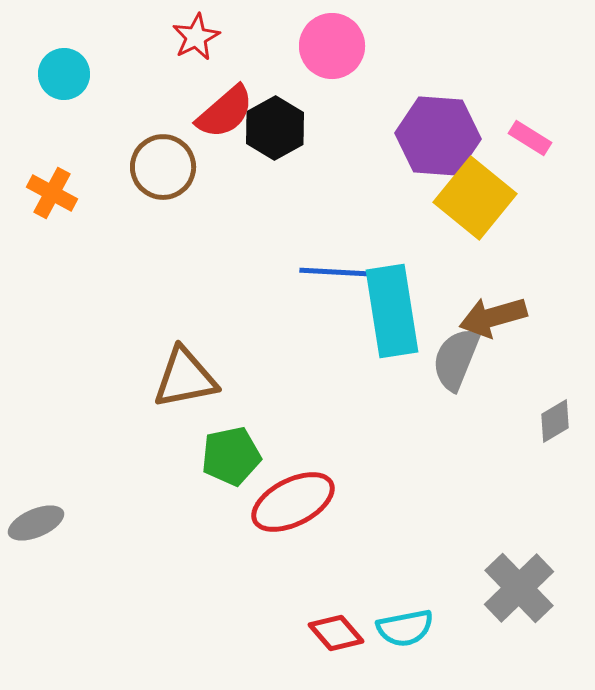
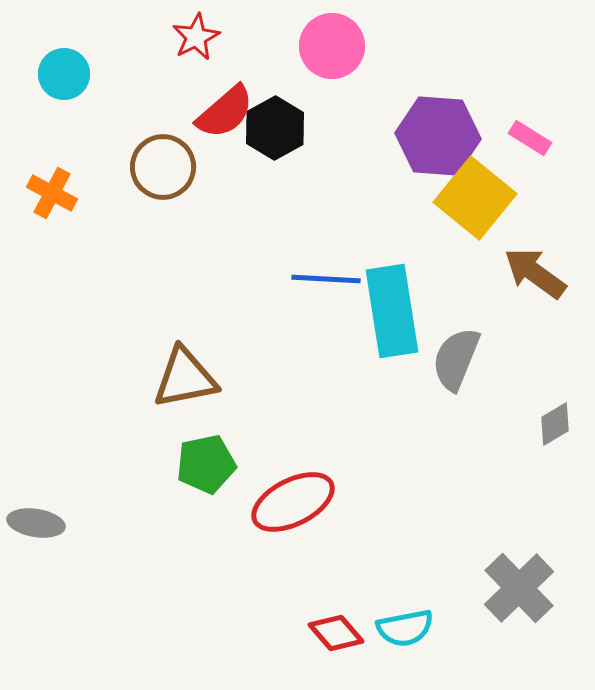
blue line: moved 8 px left, 7 px down
brown arrow: moved 42 px right, 44 px up; rotated 52 degrees clockwise
gray diamond: moved 3 px down
green pentagon: moved 25 px left, 8 px down
gray ellipse: rotated 32 degrees clockwise
